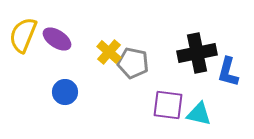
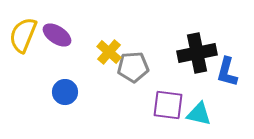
purple ellipse: moved 4 px up
gray pentagon: moved 4 px down; rotated 16 degrees counterclockwise
blue L-shape: moved 1 px left
